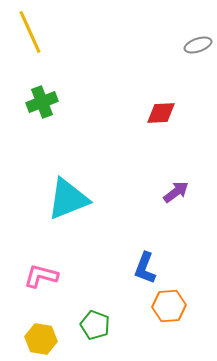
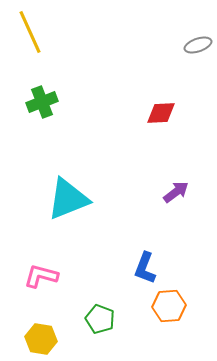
green pentagon: moved 5 px right, 6 px up
